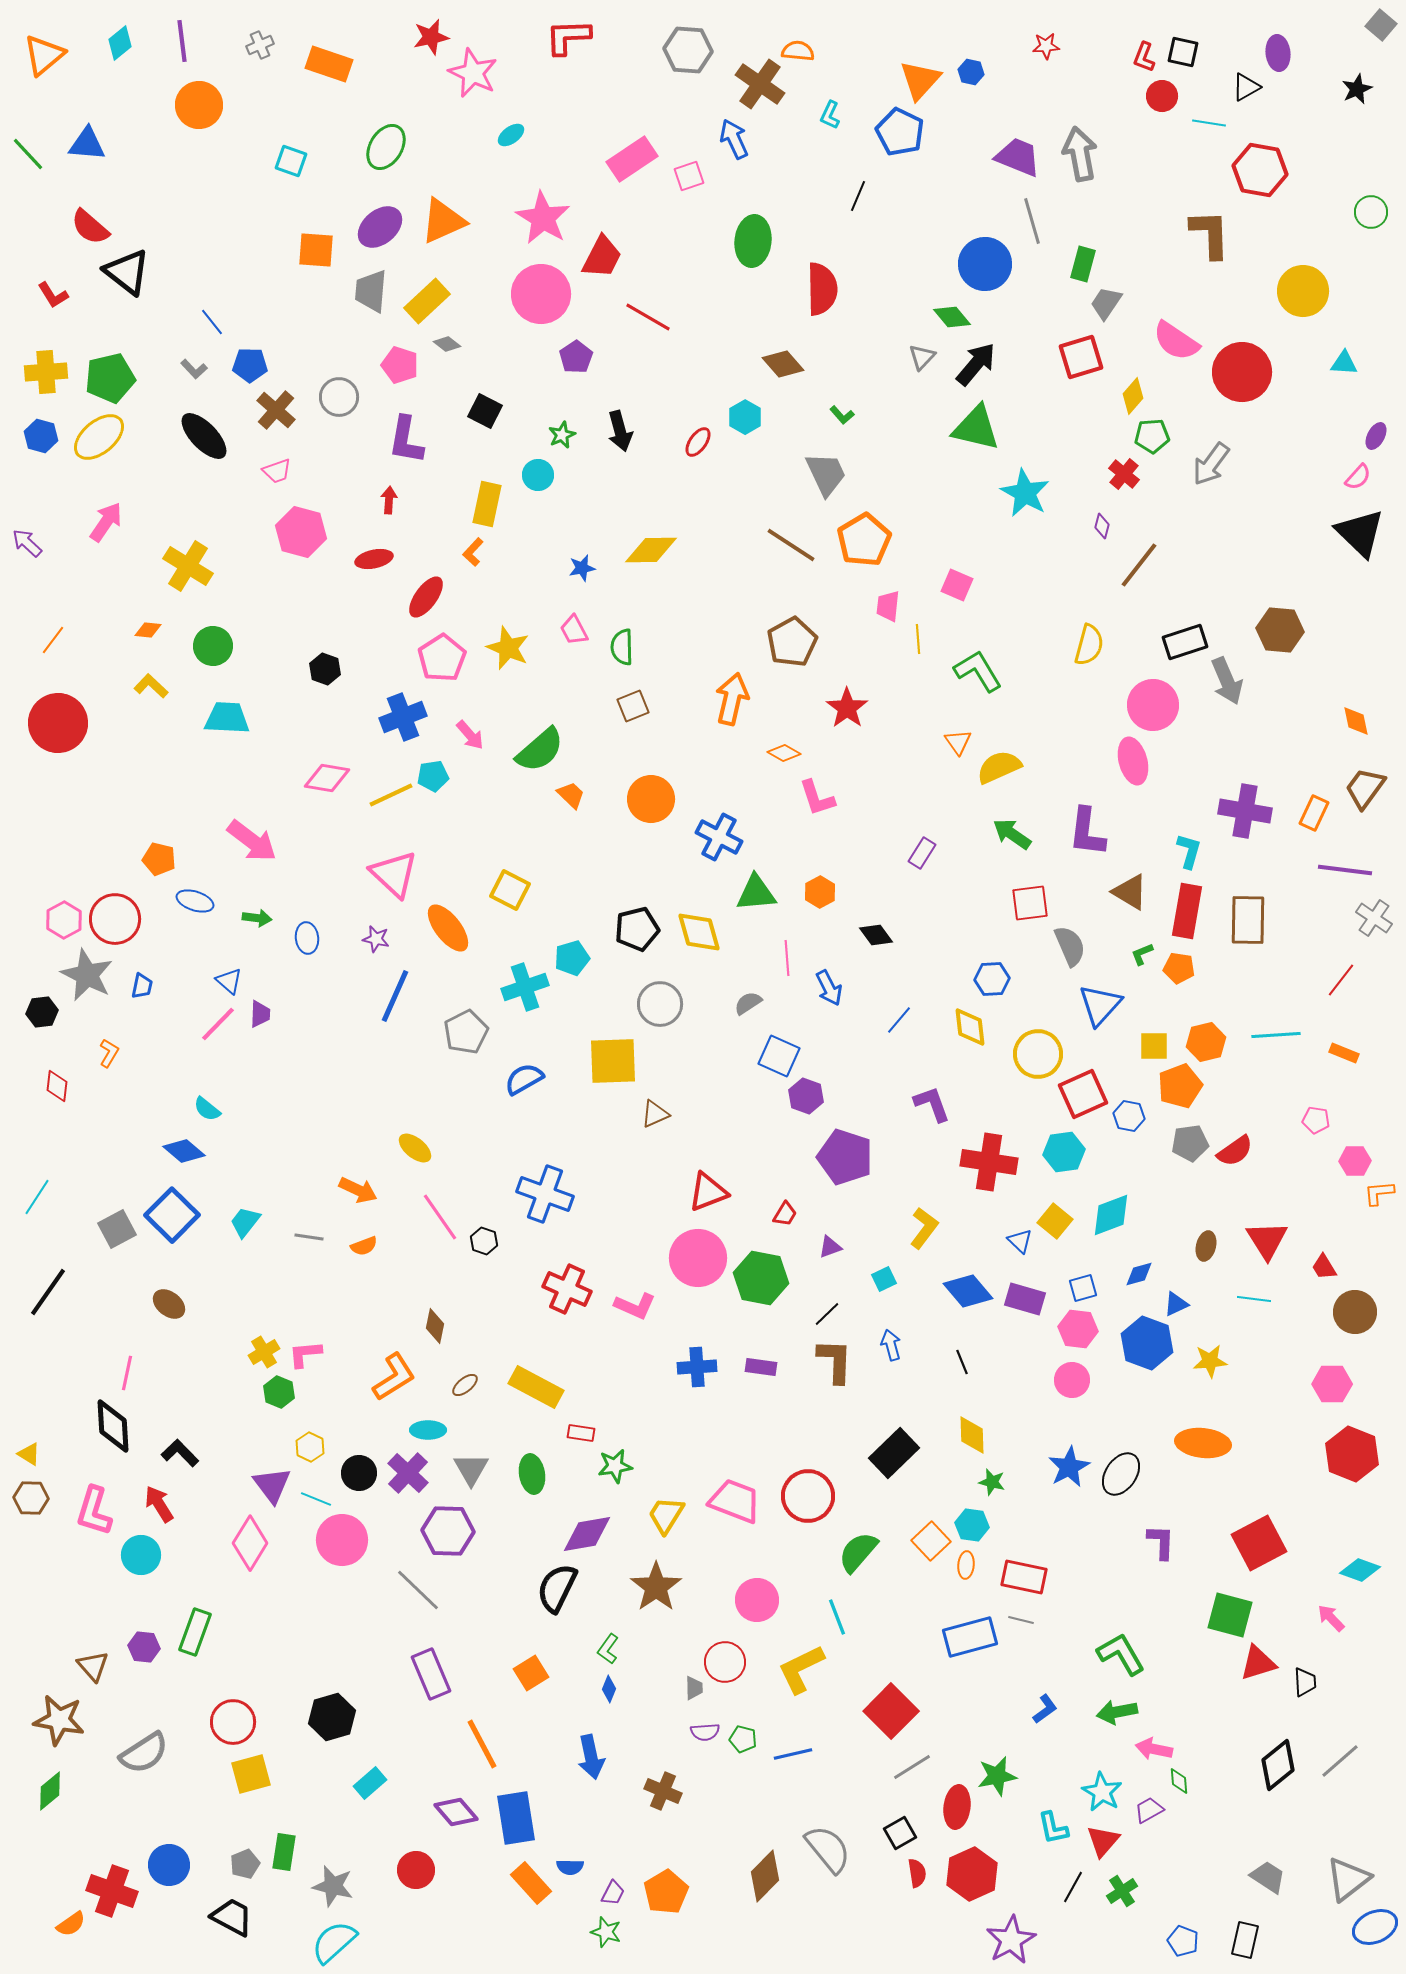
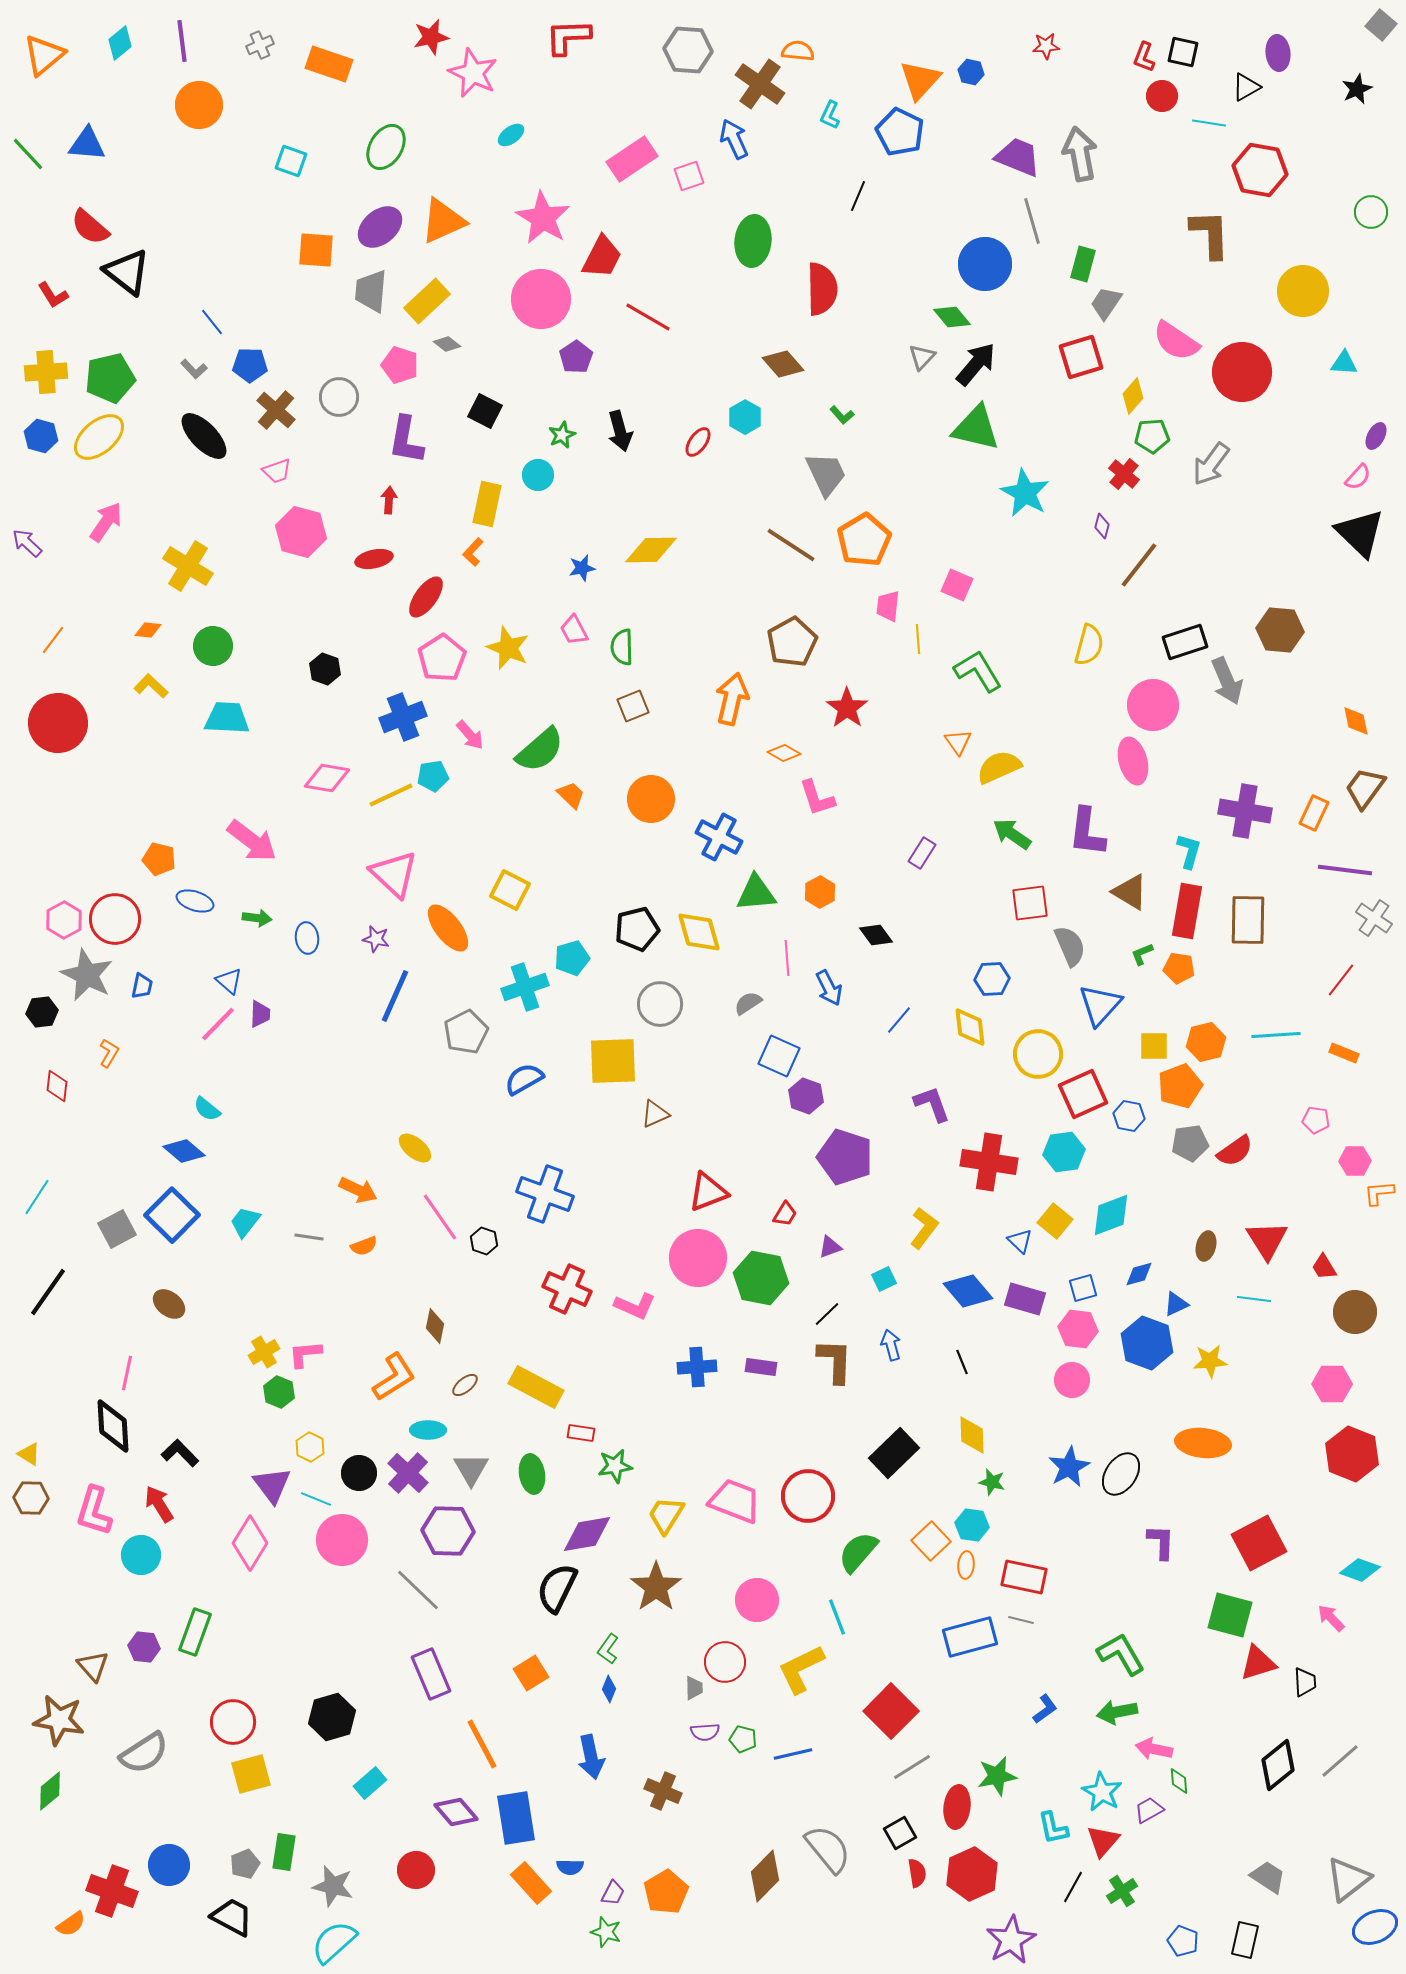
pink circle at (541, 294): moved 5 px down
